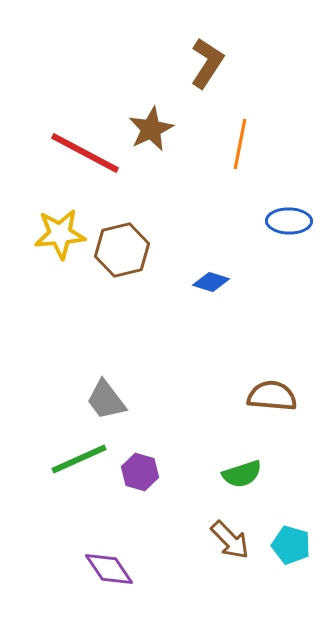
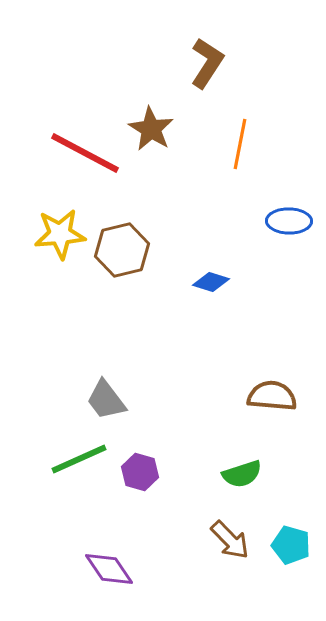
brown star: rotated 15 degrees counterclockwise
